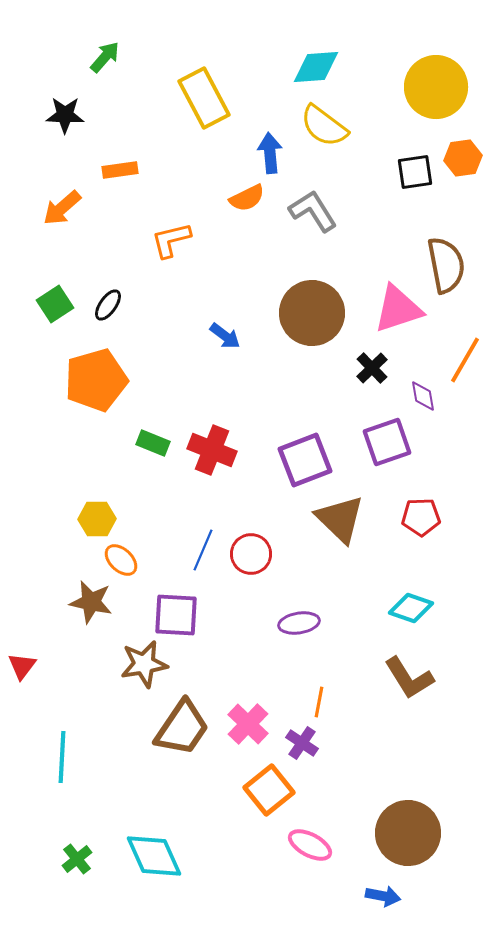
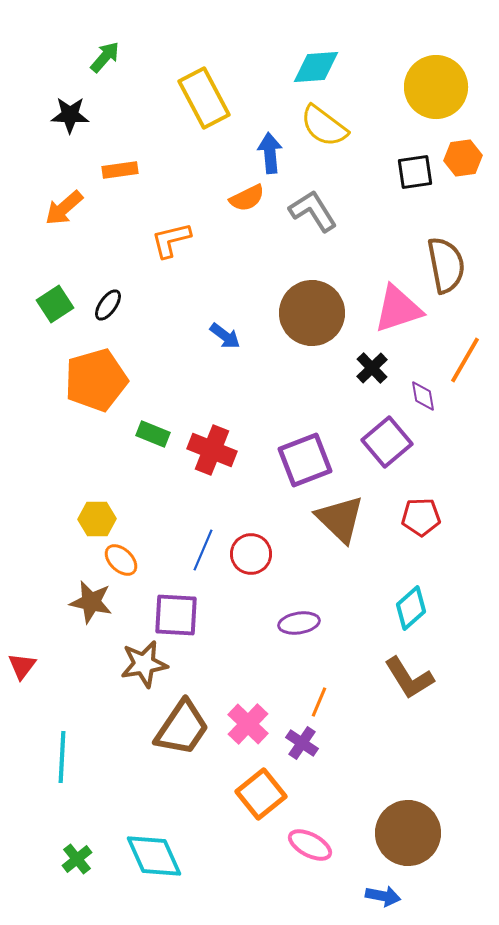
black star at (65, 115): moved 5 px right
orange arrow at (62, 208): moved 2 px right
purple square at (387, 442): rotated 21 degrees counterclockwise
green rectangle at (153, 443): moved 9 px up
cyan diamond at (411, 608): rotated 60 degrees counterclockwise
orange line at (319, 702): rotated 12 degrees clockwise
orange square at (269, 790): moved 8 px left, 4 px down
